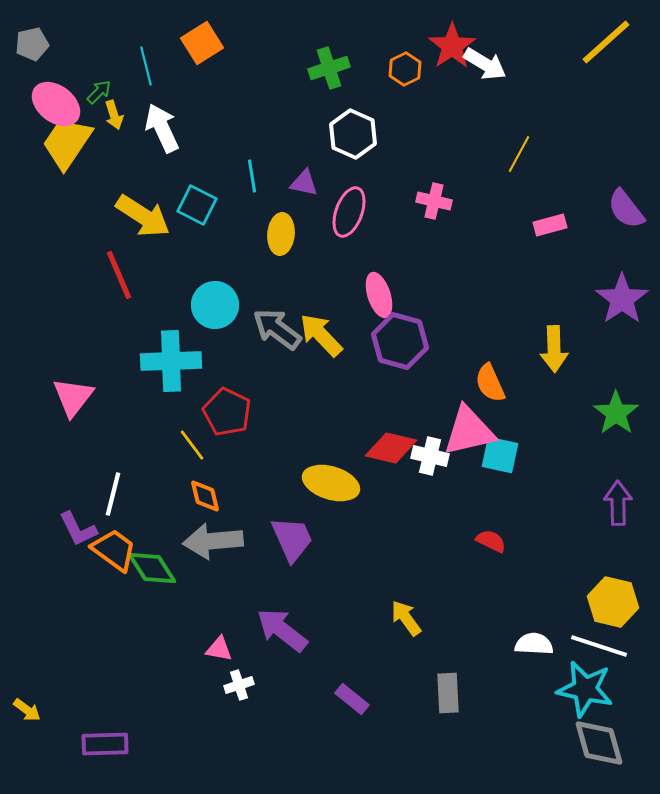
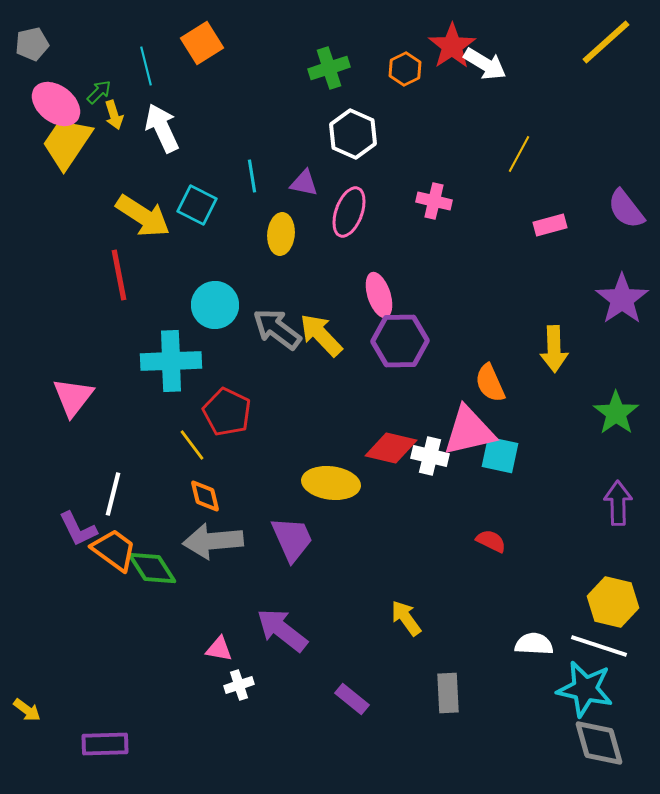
red line at (119, 275): rotated 12 degrees clockwise
purple hexagon at (400, 341): rotated 16 degrees counterclockwise
yellow ellipse at (331, 483): rotated 10 degrees counterclockwise
